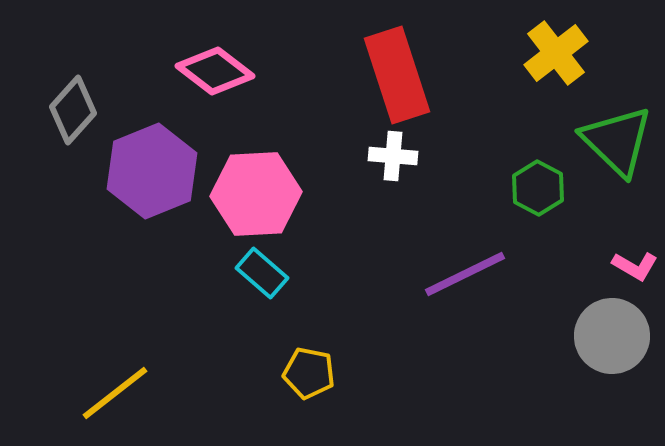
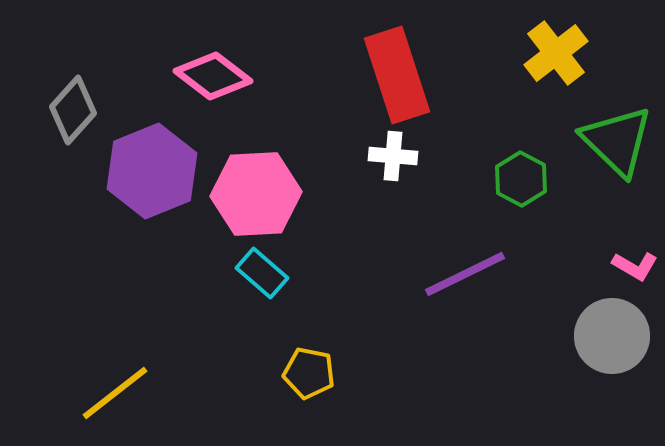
pink diamond: moved 2 px left, 5 px down
green hexagon: moved 17 px left, 9 px up
